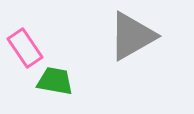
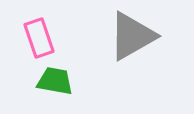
pink rectangle: moved 14 px right, 10 px up; rotated 15 degrees clockwise
